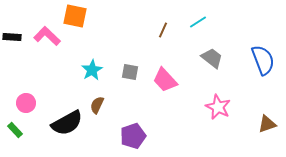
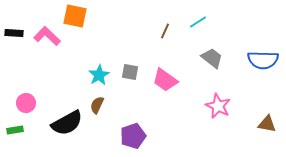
brown line: moved 2 px right, 1 px down
black rectangle: moved 2 px right, 4 px up
blue semicircle: rotated 112 degrees clockwise
cyan star: moved 7 px right, 5 px down
pink trapezoid: rotated 12 degrees counterclockwise
pink star: moved 1 px up
brown triangle: rotated 30 degrees clockwise
green rectangle: rotated 56 degrees counterclockwise
